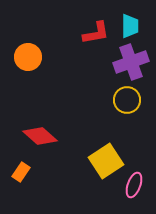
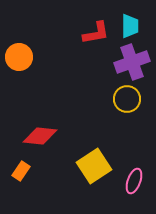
orange circle: moved 9 px left
purple cross: moved 1 px right
yellow circle: moved 1 px up
red diamond: rotated 36 degrees counterclockwise
yellow square: moved 12 px left, 5 px down
orange rectangle: moved 1 px up
pink ellipse: moved 4 px up
